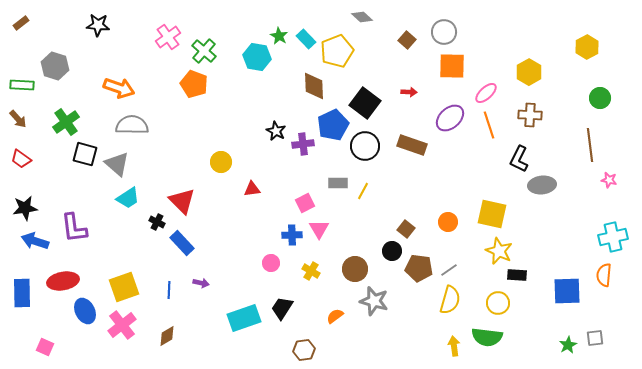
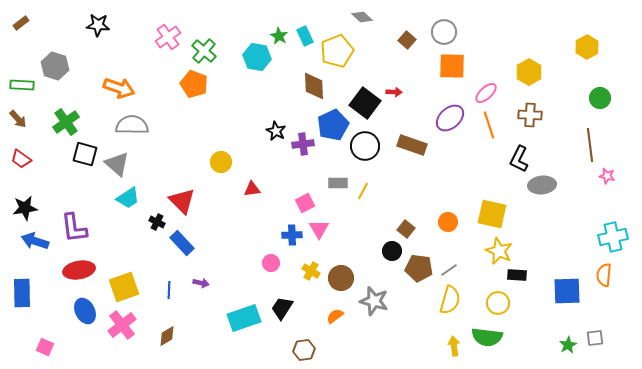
cyan rectangle at (306, 39): moved 1 px left, 3 px up; rotated 18 degrees clockwise
red arrow at (409, 92): moved 15 px left
pink star at (609, 180): moved 2 px left, 4 px up
brown circle at (355, 269): moved 14 px left, 9 px down
red ellipse at (63, 281): moved 16 px right, 11 px up
